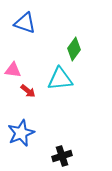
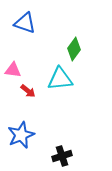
blue star: moved 2 px down
